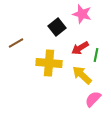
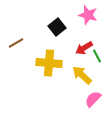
pink star: moved 6 px right, 1 px down
red arrow: moved 4 px right
green line: moved 1 px right, 1 px down; rotated 40 degrees counterclockwise
